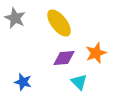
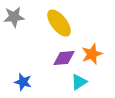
gray star: moved 1 px left, 1 px up; rotated 30 degrees counterclockwise
orange star: moved 4 px left, 1 px down
cyan triangle: rotated 42 degrees clockwise
